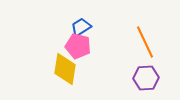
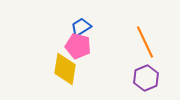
purple hexagon: rotated 20 degrees counterclockwise
